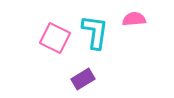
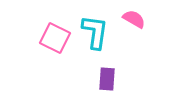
pink semicircle: rotated 35 degrees clockwise
purple rectangle: moved 24 px right; rotated 55 degrees counterclockwise
